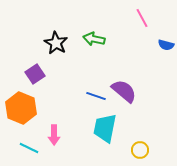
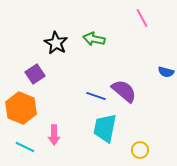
blue semicircle: moved 27 px down
cyan line: moved 4 px left, 1 px up
